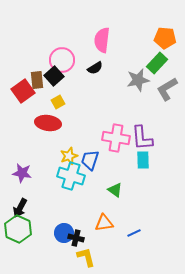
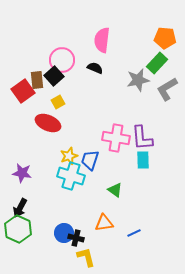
black semicircle: rotated 126 degrees counterclockwise
red ellipse: rotated 15 degrees clockwise
